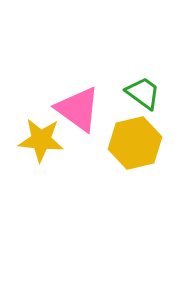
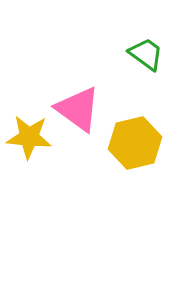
green trapezoid: moved 3 px right, 39 px up
yellow star: moved 12 px left, 3 px up
